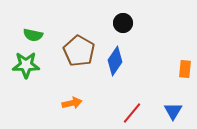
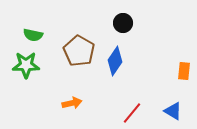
orange rectangle: moved 1 px left, 2 px down
blue triangle: rotated 30 degrees counterclockwise
